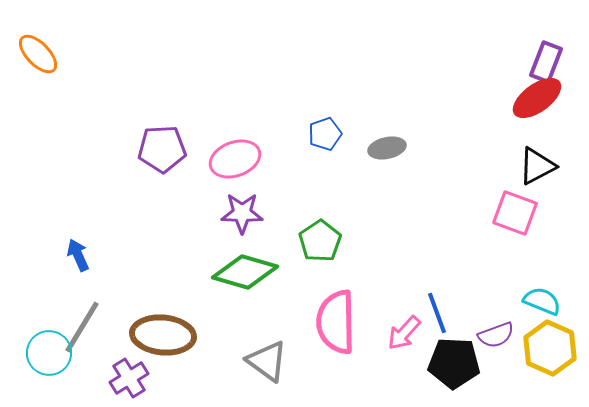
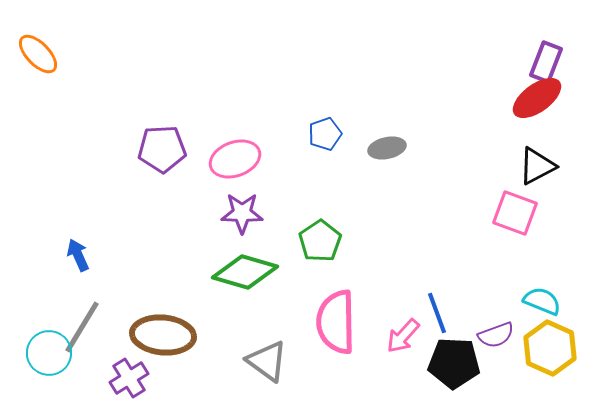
pink arrow: moved 1 px left, 3 px down
